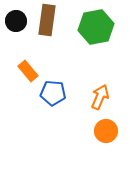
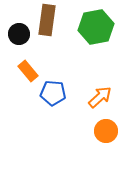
black circle: moved 3 px right, 13 px down
orange arrow: rotated 25 degrees clockwise
